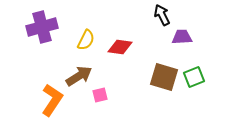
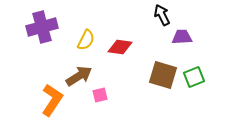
brown square: moved 1 px left, 2 px up
